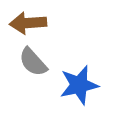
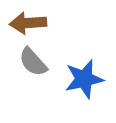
blue star: moved 5 px right, 6 px up
